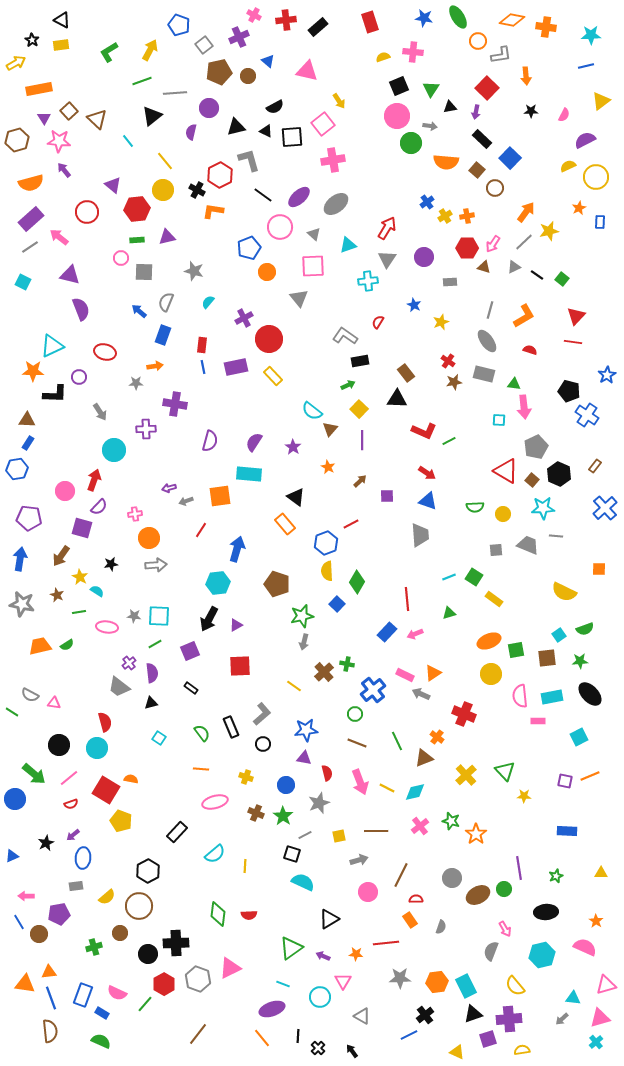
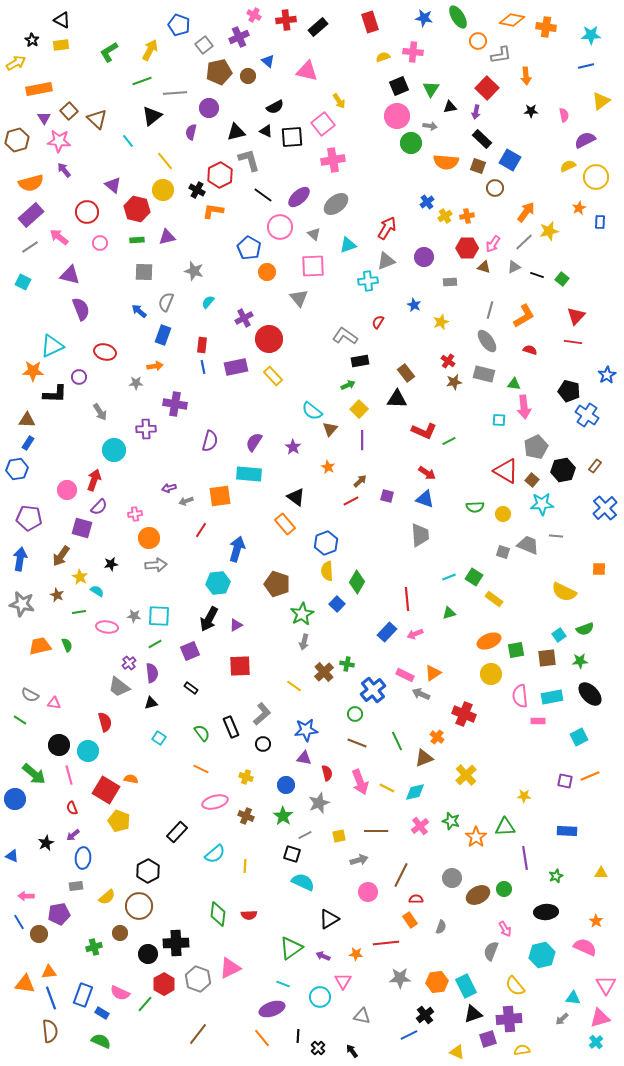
pink semicircle at (564, 115): rotated 40 degrees counterclockwise
black triangle at (236, 127): moved 5 px down
blue square at (510, 158): moved 2 px down; rotated 15 degrees counterclockwise
brown square at (477, 170): moved 1 px right, 4 px up; rotated 21 degrees counterclockwise
red hexagon at (137, 209): rotated 20 degrees clockwise
purple rectangle at (31, 219): moved 4 px up
blue pentagon at (249, 248): rotated 20 degrees counterclockwise
pink circle at (121, 258): moved 21 px left, 15 px up
gray triangle at (387, 259): moved 1 px left, 2 px down; rotated 36 degrees clockwise
black line at (537, 275): rotated 16 degrees counterclockwise
black hexagon at (559, 474): moved 4 px right, 4 px up; rotated 25 degrees clockwise
pink circle at (65, 491): moved 2 px right, 1 px up
purple square at (387, 496): rotated 16 degrees clockwise
blue triangle at (428, 501): moved 3 px left, 2 px up
cyan star at (543, 508): moved 1 px left, 4 px up
red line at (351, 524): moved 23 px up
gray square at (496, 550): moved 7 px right, 2 px down; rotated 24 degrees clockwise
green star at (302, 616): moved 2 px up; rotated 15 degrees counterclockwise
green semicircle at (67, 645): rotated 80 degrees counterclockwise
green line at (12, 712): moved 8 px right, 8 px down
cyan circle at (97, 748): moved 9 px left, 3 px down
orange line at (201, 769): rotated 21 degrees clockwise
green triangle at (505, 771): moved 56 px down; rotated 50 degrees counterclockwise
pink line at (69, 778): moved 3 px up; rotated 66 degrees counterclockwise
red semicircle at (71, 804): moved 1 px right, 4 px down; rotated 88 degrees clockwise
brown cross at (256, 813): moved 10 px left, 3 px down
yellow pentagon at (121, 821): moved 2 px left
orange star at (476, 834): moved 3 px down
blue triangle at (12, 856): rotated 48 degrees clockwise
purple line at (519, 868): moved 6 px right, 10 px up
pink triangle at (606, 985): rotated 45 degrees counterclockwise
pink semicircle at (117, 993): moved 3 px right
gray triangle at (362, 1016): rotated 18 degrees counterclockwise
